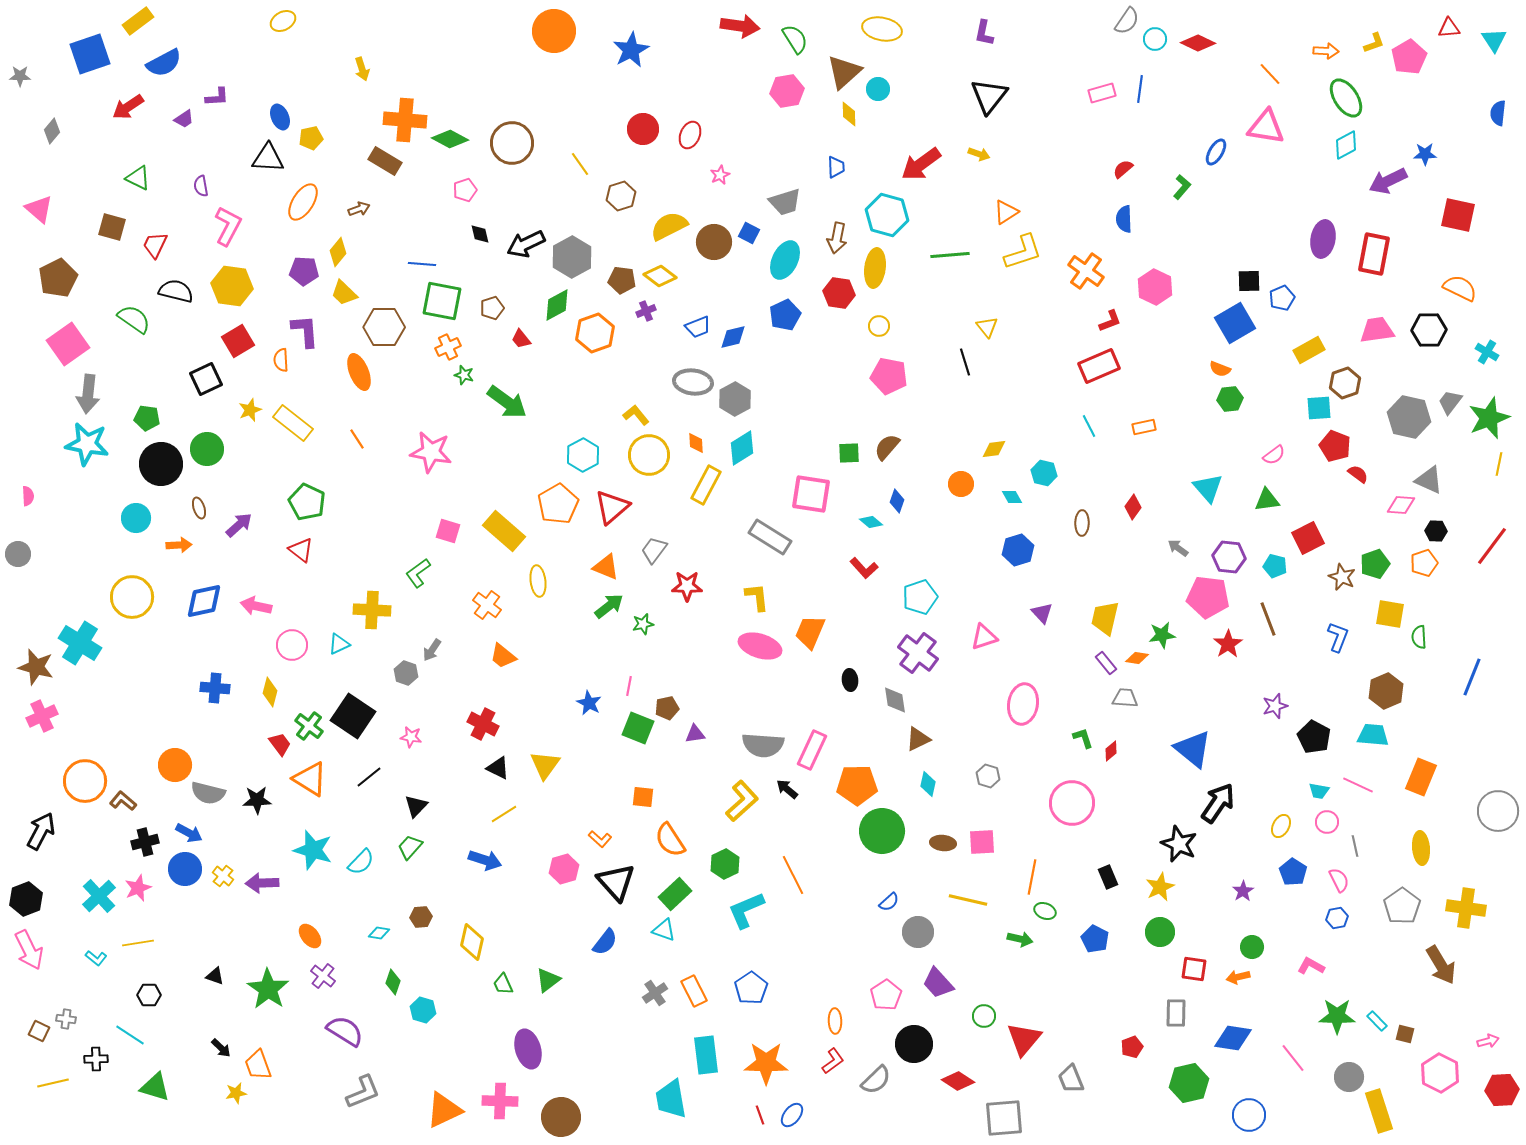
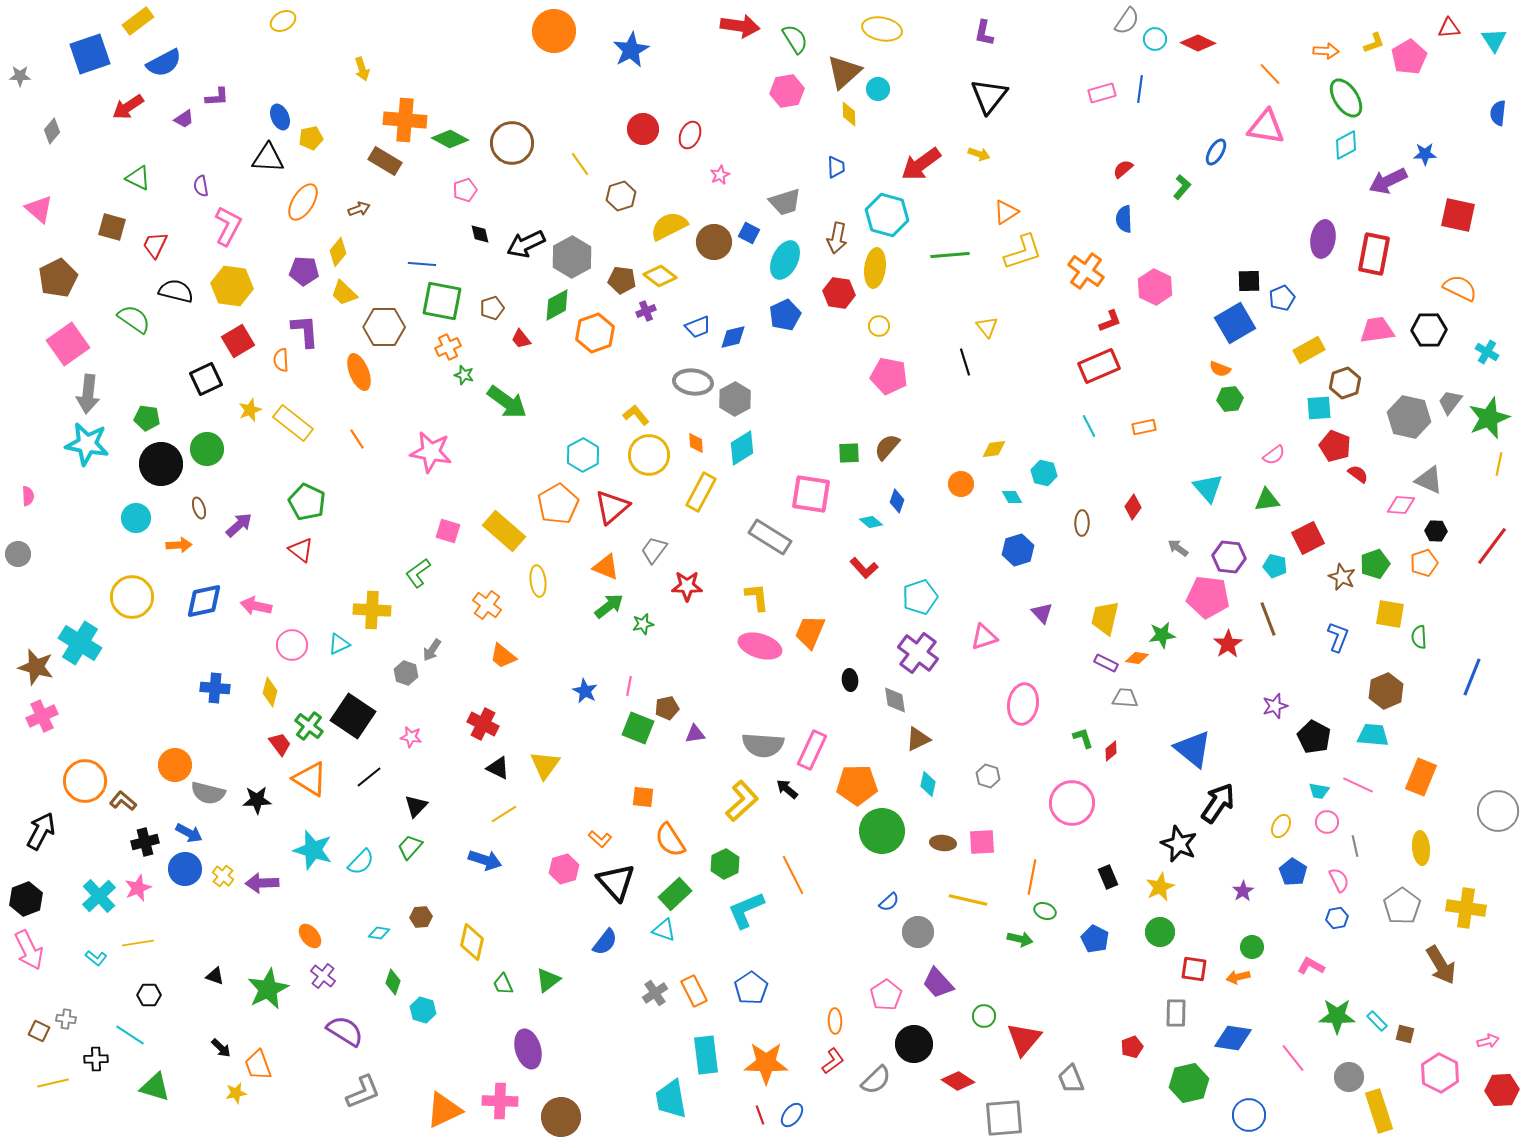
yellow rectangle at (706, 485): moved 5 px left, 7 px down
purple rectangle at (1106, 663): rotated 25 degrees counterclockwise
blue star at (589, 703): moved 4 px left, 12 px up
green star at (268, 989): rotated 12 degrees clockwise
